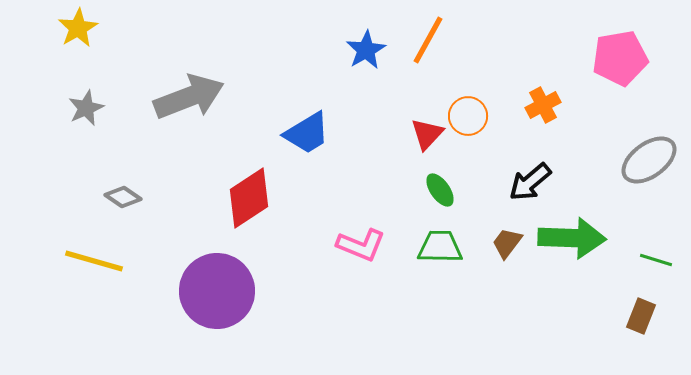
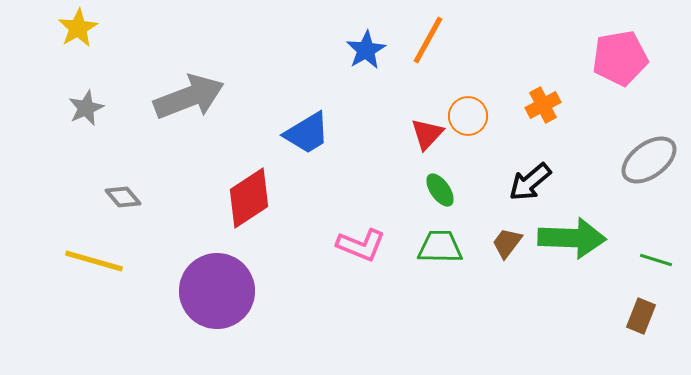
gray diamond: rotated 15 degrees clockwise
